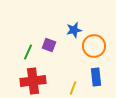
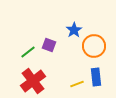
blue star: rotated 21 degrees counterclockwise
green line: rotated 28 degrees clockwise
red cross: rotated 30 degrees counterclockwise
yellow line: moved 4 px right, 4 px up; rotated 48 degrees clockwise
